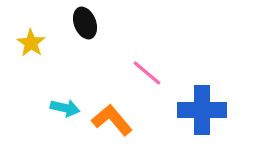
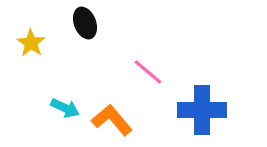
pink line: moved 1 px right, 1 px up
cyan arrow: rotated 12 degrees clockwise
